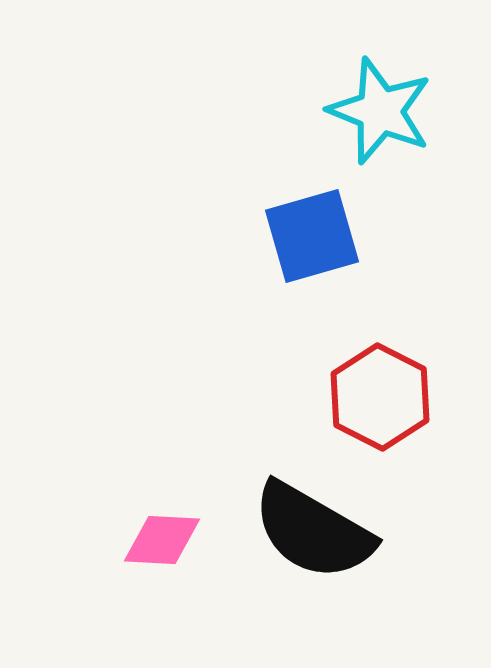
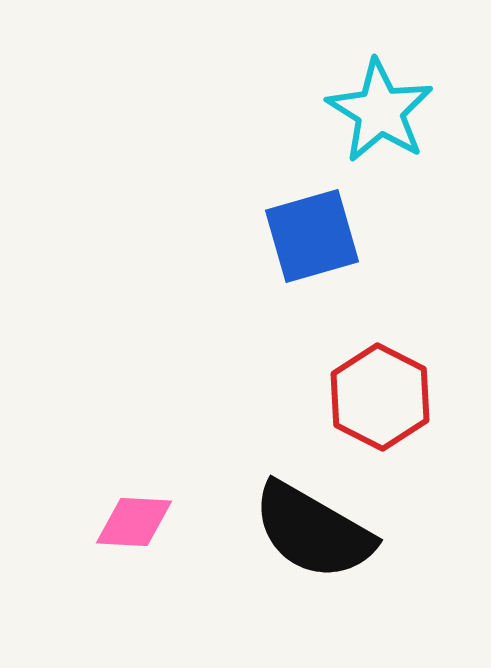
cyan star: rotated 10 degrees clockwise
pink diamond: moved 28 px left, 18 px up
